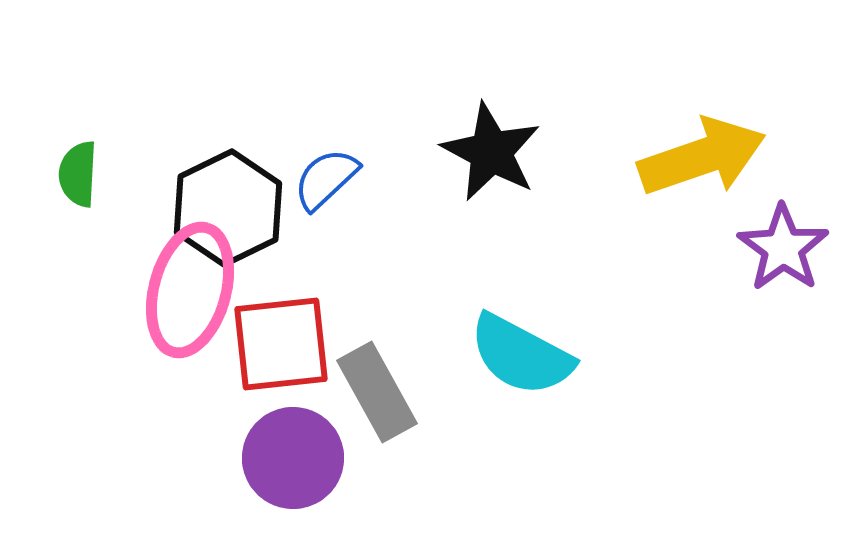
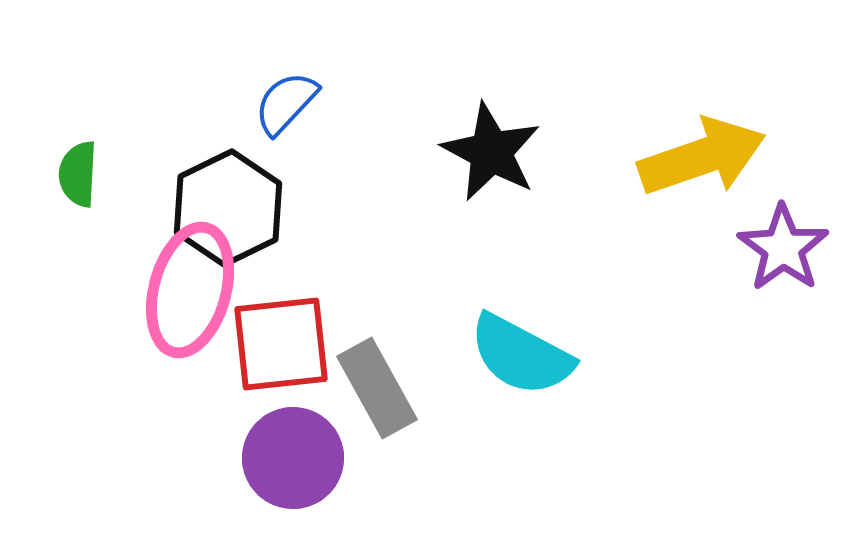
blue semicircle: moved 40 px left, 76 px up; rotated 4 degrees counterclockwise
gray rectangle: moved 4 px up
